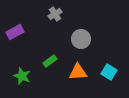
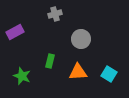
gray cross: rotated 16 degrees clockwise
green rectangle: rotated 40 degrees counterclockwise
cyan square: moved 2 px down
